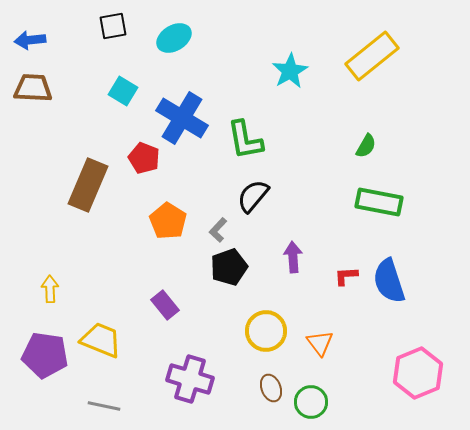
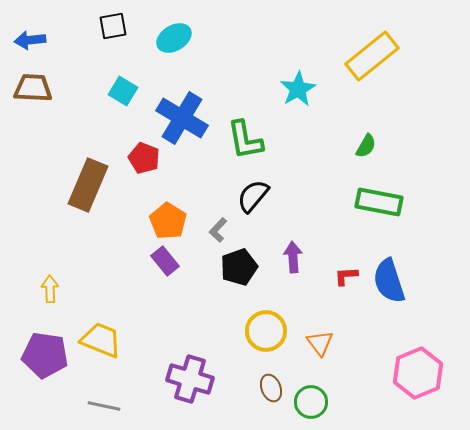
cyan star: moved 8 px right, 18 px down
black pentagon: moved 10 px right
purple rectangle: moved 44 px up
